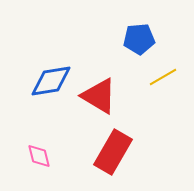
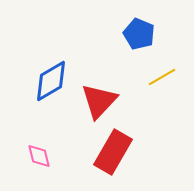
blue pentagon: moved 5 px up; rotated 28 degrees clockwise
yellow line: moved 1 px left
blue diamond: rotated 21 degrees counterclockwise
red triangle: moved 5 px down; rotated 42 degrees clockwise
